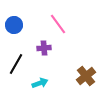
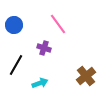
purple cross: rotated 24 degrees clockwise
black line: moved 1 px down
